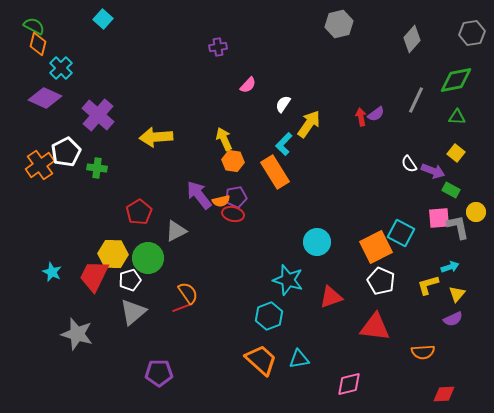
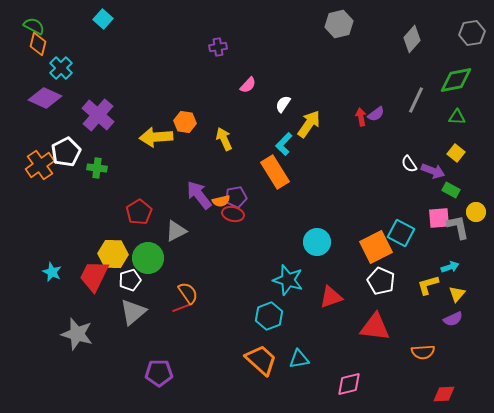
orange hexagon at (233, 161): moved 48 px left, 39 px up
